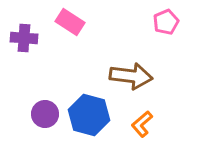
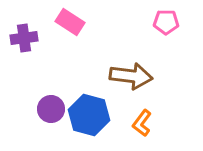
pink pentagon: rotated 25 degrees clockwise
purple cross: rotated 12 degrees counterclockwise
purple circle: moved 6 px right, 5 px up
orange L-shape: moved 1 px up; rotated 12 degrees counterclockwise
